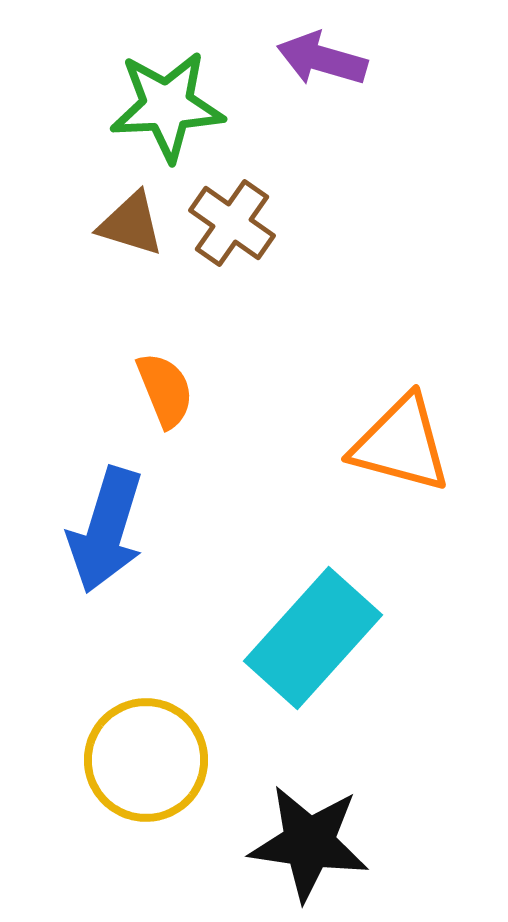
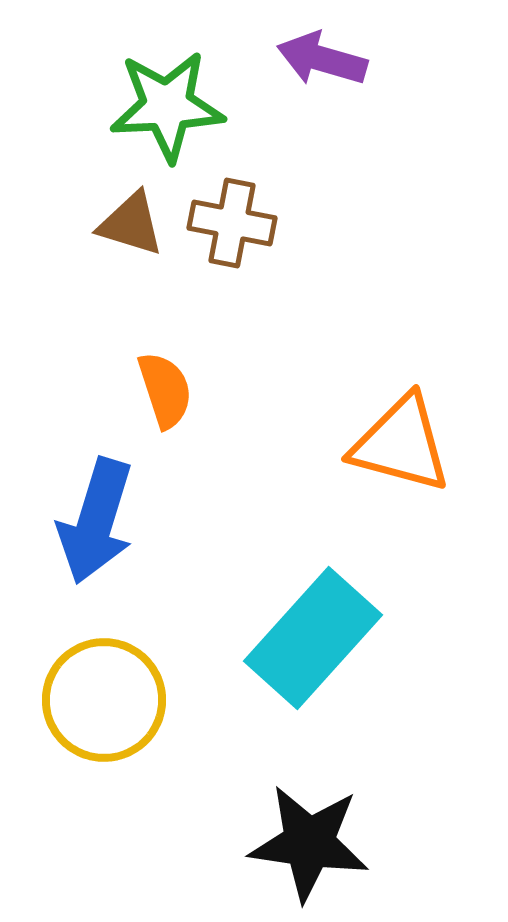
brown cross: rotated 24 degrees counterclockwise
orange semicircle: rotated 4 degrees clockwise
blue arrow: moved 10 px left, 9 px up
yellow circle: moved 42 px left, 60 px up
